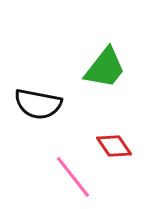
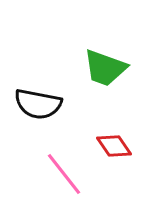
green trapezoid: rotated 72 degrees clockwise
pink line: moved 9 px left, 3 px up
